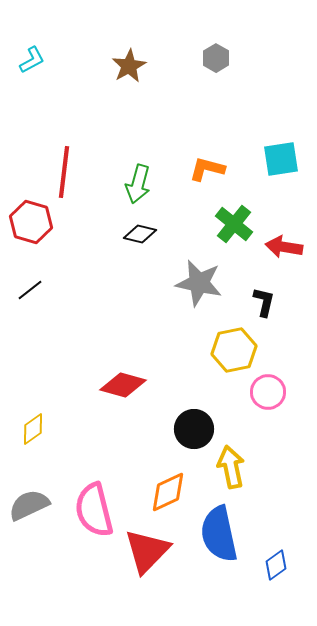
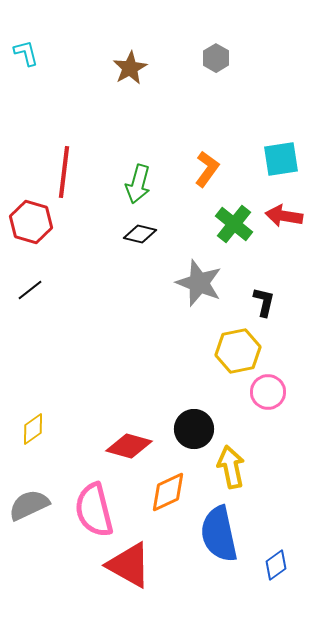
cyan L-shape: moved 6 px left, 7 px up; rotated 76 degrees counterclockwise
brown star: moved 1 px right, 2 px down
orange L-shape: rotated 111 degrees clockwise
red arrow: moved 31 px up
gray star: rotated 9 degrees clockwise
yellow hexagon: moved 4 px right, 1 px down
red diamond: moved 6 px right, 61 px down
red triangle: moved 18 px left, 14 px down; rotated 45 degrees counterclockwise
